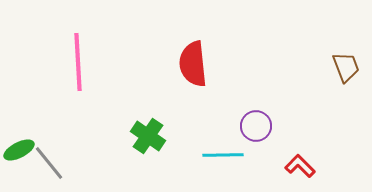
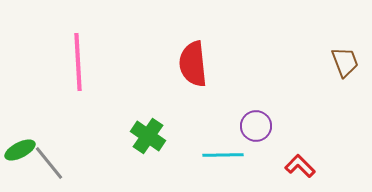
brown trapezoid: moved 1 px left, 5 px up
green ellipse: moved 1 px right
